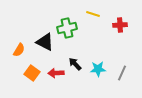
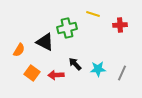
red arrow: moved 2 px down
